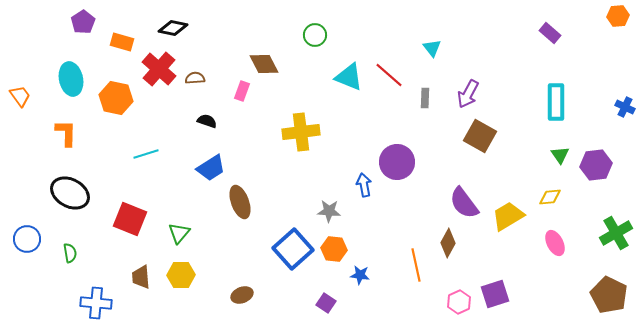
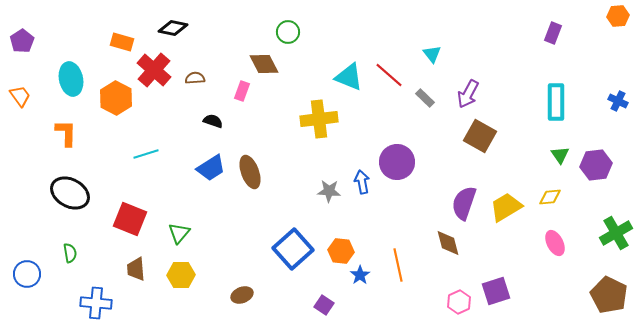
purple pentagon at (83, 22): moved 61 px left, 19 px down
purple rectangle at (550, 33): moved 3 px right; rotated 70 degrees clockwise
green circle at (315, 35): moved 27 px left, 3 px up
cyan triangle at (432, 48): moved 6 px down
red cross at (159, 69): moved 5 px left, 1 px down
orange hexagon at (116, 98): rotated 16 degrees clockwise
gray rectangle at (425, 98): rotated 48 degrees counterclockwise
blue cross at (625, 107): moved 7 px left, 6 px up
black semicircle at (207, 121): moved 6 px right
yellow cross at (301, 132): moved 18 px right, 13 px up
blue arrow at (364, 185): moved 2 px left, 3 px up
brown ellipse at (240, 202): moved 10 px right, 30 px up
purple semicircle at (464, 203): rotated 56 degrees clockwise
gray star at (329, 211): moved 20 px up
yellow trapezoid at (508, 216): moved 2 px left, 9 px up
blue circle at (27, 239): moved 35 px down
brown diamond at (448, 243): rotated 44 degrees counterclockwise
orange hexagon at (334, 249): moved 7 px right, 2 px down
orange line at (416, 265): moved 18 px left
blue star at (360, 275): rotated 30 degrees clockwise
brown trapezoid at (141, 277): moved 5 px left, 8 px up
purple square at (495, 294): moved 1 px right, 3 px up
purple square at (326, 303): moved 2 px left, 2 px down
